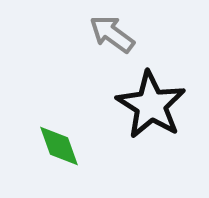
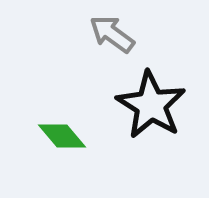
green diamond: moved 3 px right, 10 px up; rotated 21 degrees counterclockwise
